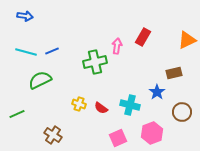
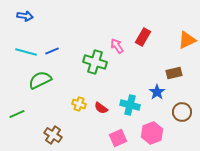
pink arrow: rotated 42 degrees counterclockwise
green cross: rotated 30 degrees clockwise
